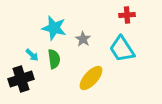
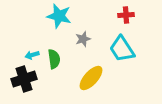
red cross: moved 1 px left
cyan star: moved 5 px right, 12 px up
gray star: rotated 21 degrees clockwise
cyan arrow: rotated 120 degrees clockwise
black cross: moved 3 px right
